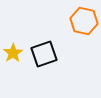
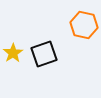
orange hexagon: moved 4 px down
